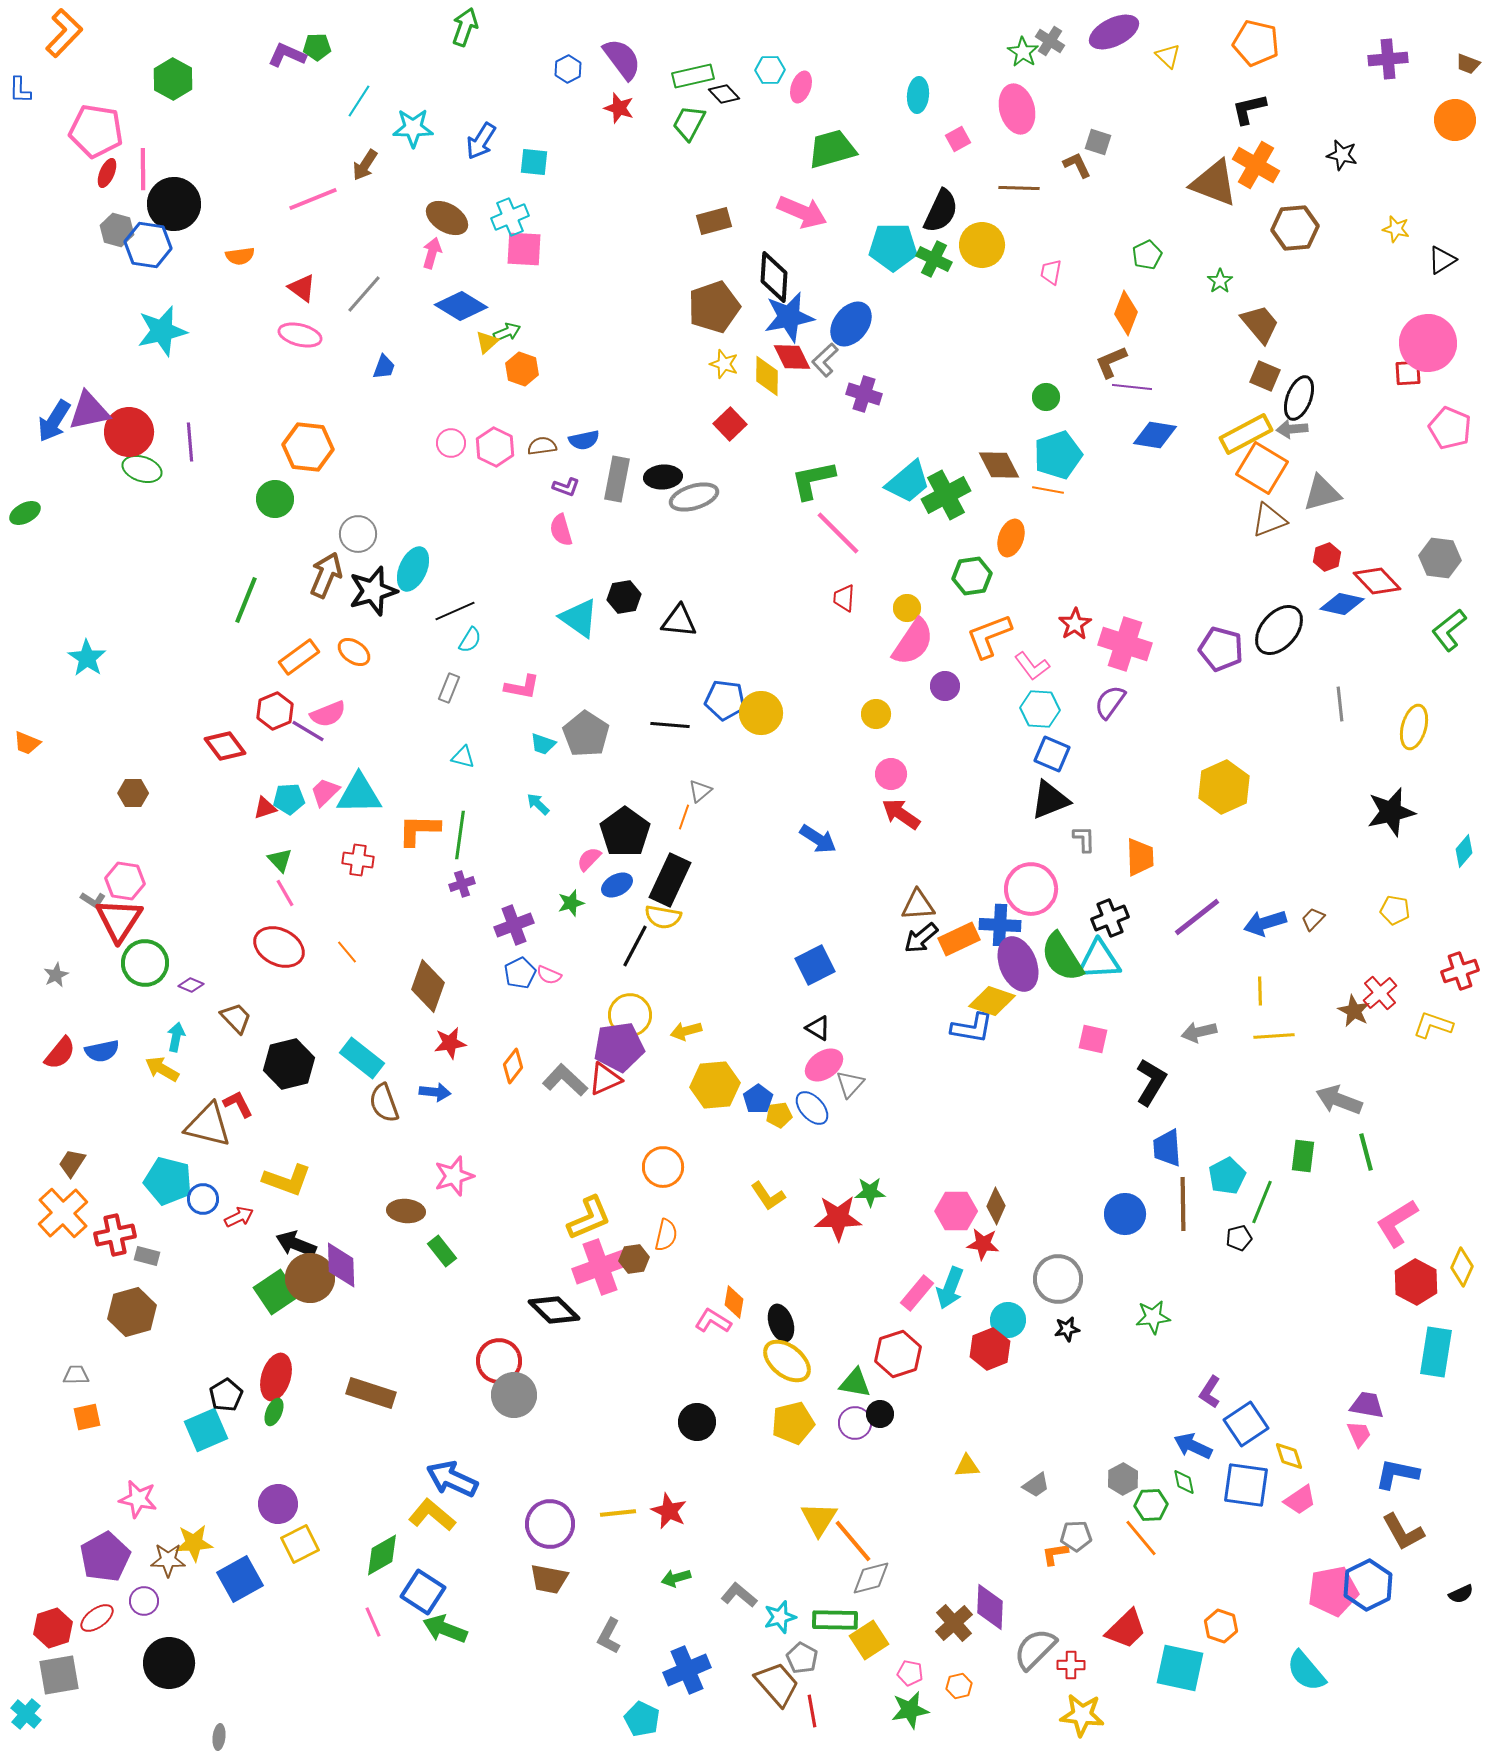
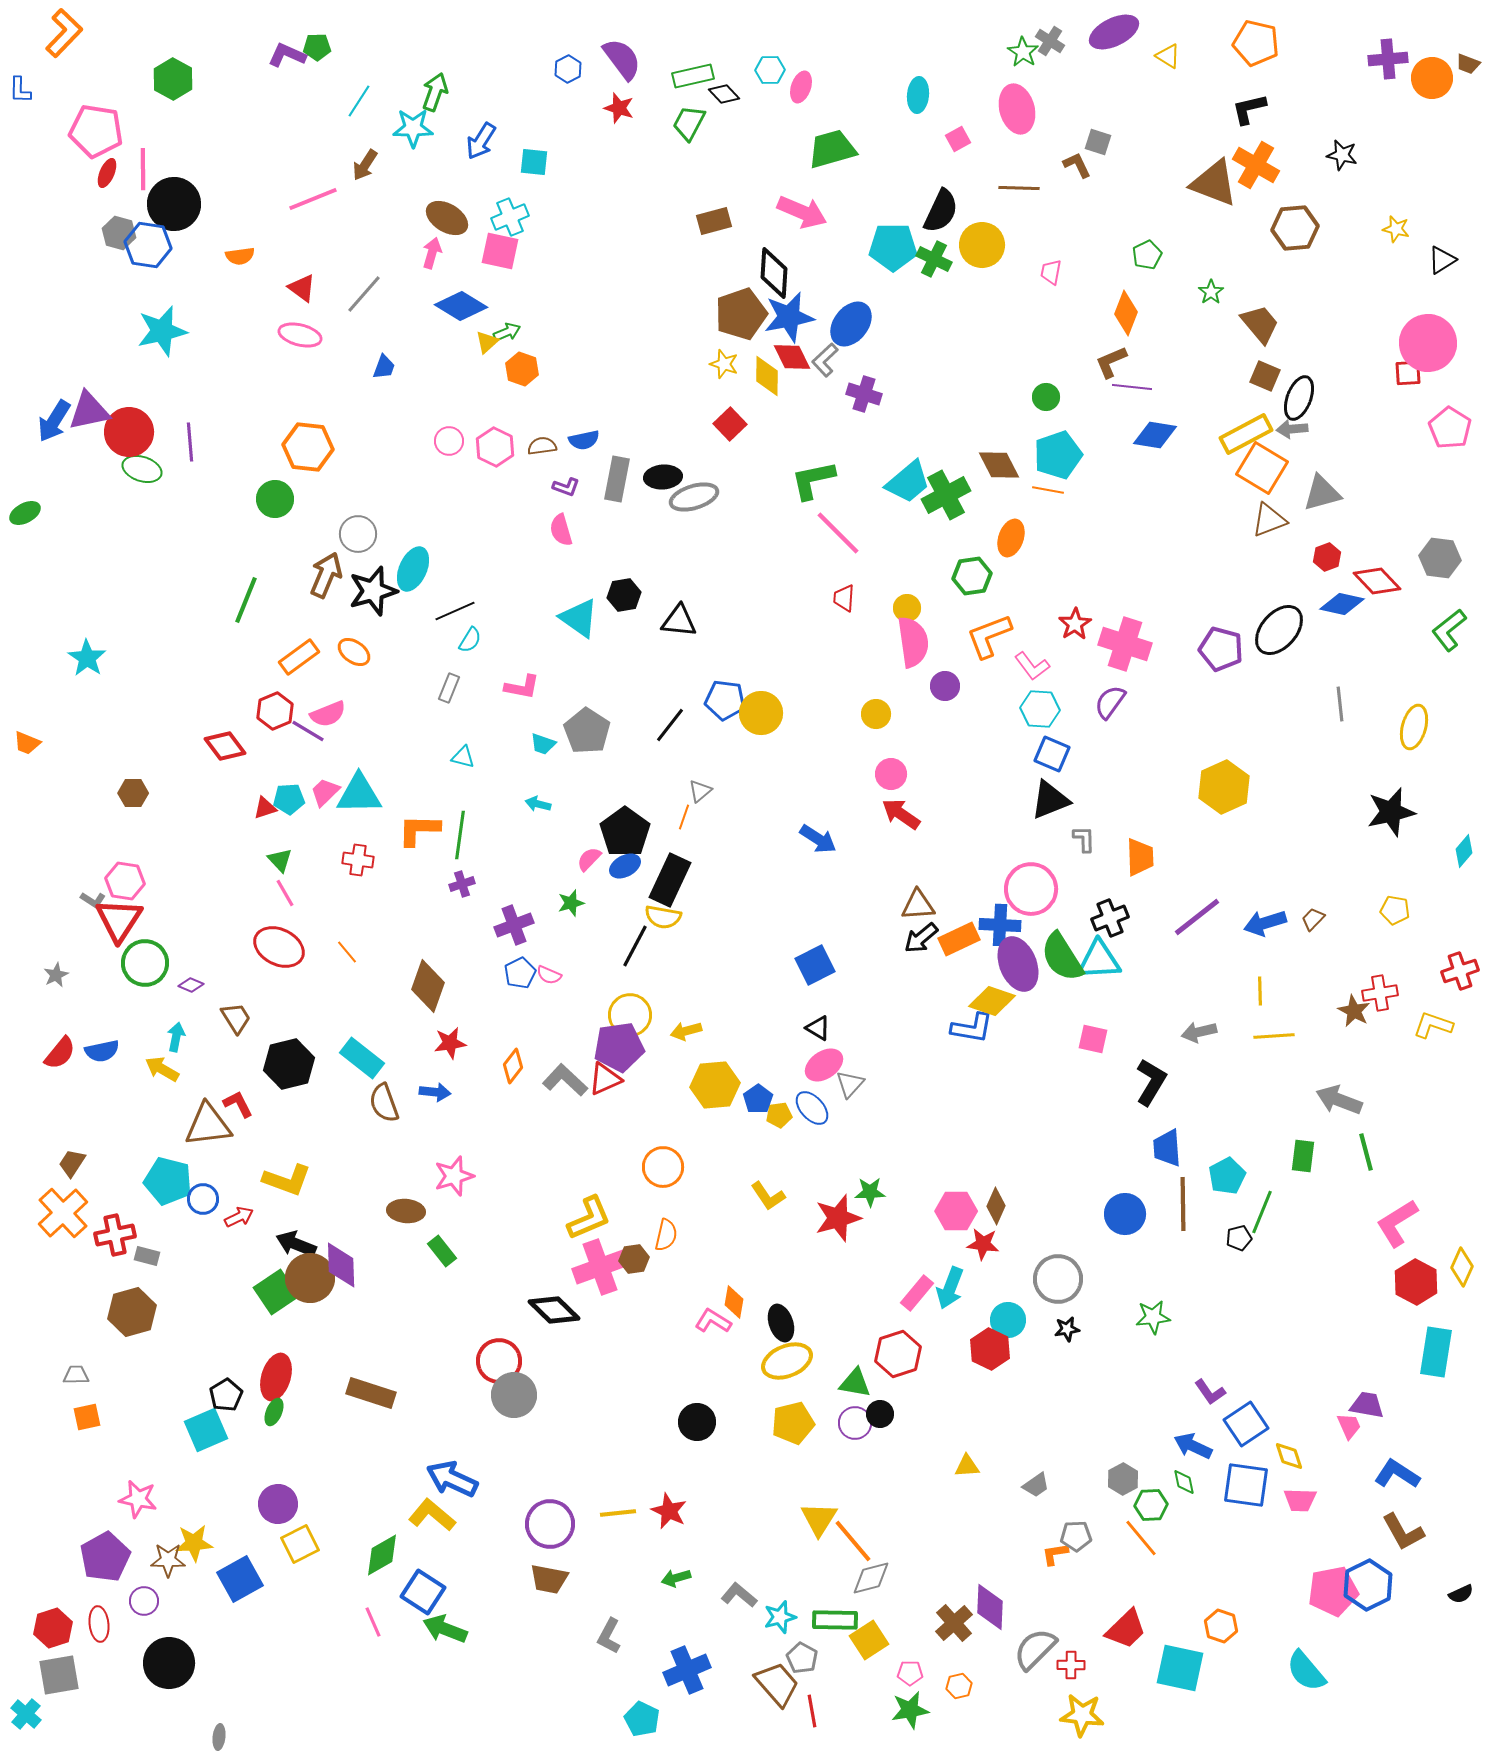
green arrow at (465, 27): moved 30 px left, 65 px down
yellow triangle at (1168, 56): rotated 12 degrees counterclockwise
orange circle at (1455, 120): moved 23 px left, 42 px up
gray hexagon at (117, 230): moved 2 px right, 3 px down
pink square at (524, 249): moved 24 px left, 2 px down; rotated 9 degrees clockwise
black diamond at (774, 277): moved 4 px up
green star at (1220, 281): moved 9 px left, 11 px down
brown pentagon at (714, 307): moved 27 px right, 7 px down
pink pentagon at (1450, 428): rotated 9 degrees clockwise
pink circle at (451, 443): moved 2 px left, 2 px up
black hexagon at (624, 597): moved 2 px up
pink semicircle at (913, 642): rotated 42 degrees counterclockwise
black line at (670, 725): rotated 57 degrees counterclockwise
gray pentagon at (586, 734): moved 1 px right, 3 px up
cyan arrow at (538, 804): rotated 30 degrees counterclockwise
blue ellipse at (617, 885): moved 8 px right, 19 px up
red cross at (1380, 993): rotated 32 degrees clockwise
brown trapezoid at (236, 1018): rotated 12 degrees clockwise
brown triangle at (208, 1125): rotated 21 degrees counterclockwise
green line at (1262, 1202): moved 10 px down
red star at (838, 1218): rotated 15 degrees counterclockwise
red hexagon at (990, 1349): rotated 12 degrees counterclockwise
yellow ellipse at (787, 1361): rotated 60 degrees counterclockwise
purple L-shape at (1210, 1392): rotated 68 degrees counterclockwise
pink trapezoid at (1359, 1434): moved 10 px left, 8 px up
blue L-shape at (1397, 1474): rotated 21 degrees clockwise
pink trapezoid at (1300, 1500): rotated 36 degrees clockwise
red ellipse at (97, 1618): moved 2 px right, 6 px down; rotated 60 degrees counterclockwise
pink pentagon at (910, 1673): rotated 10 degrees counterclockwise
